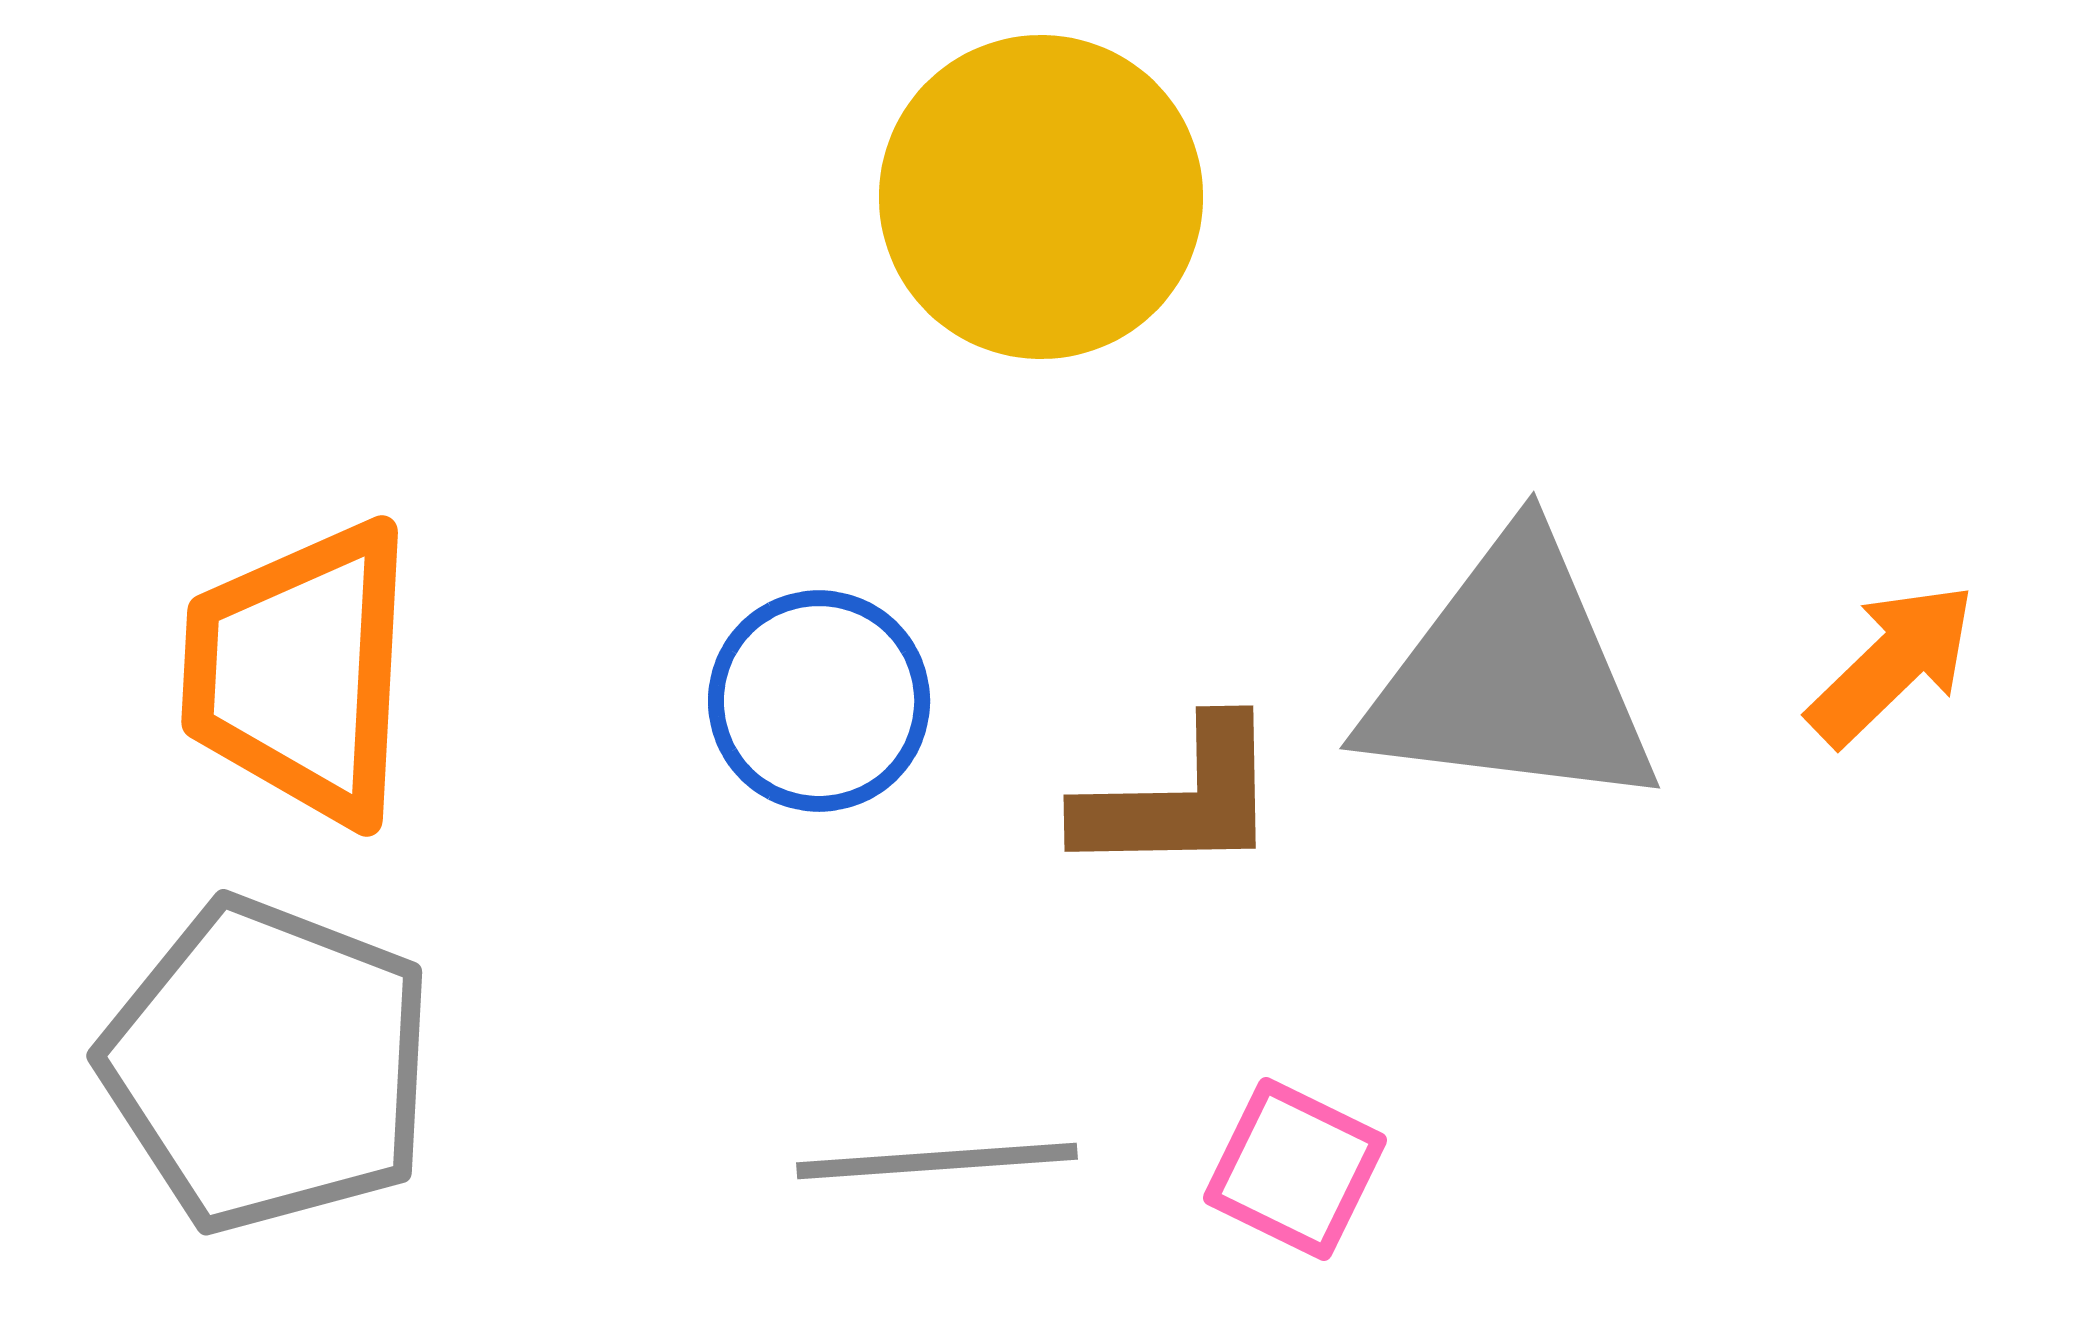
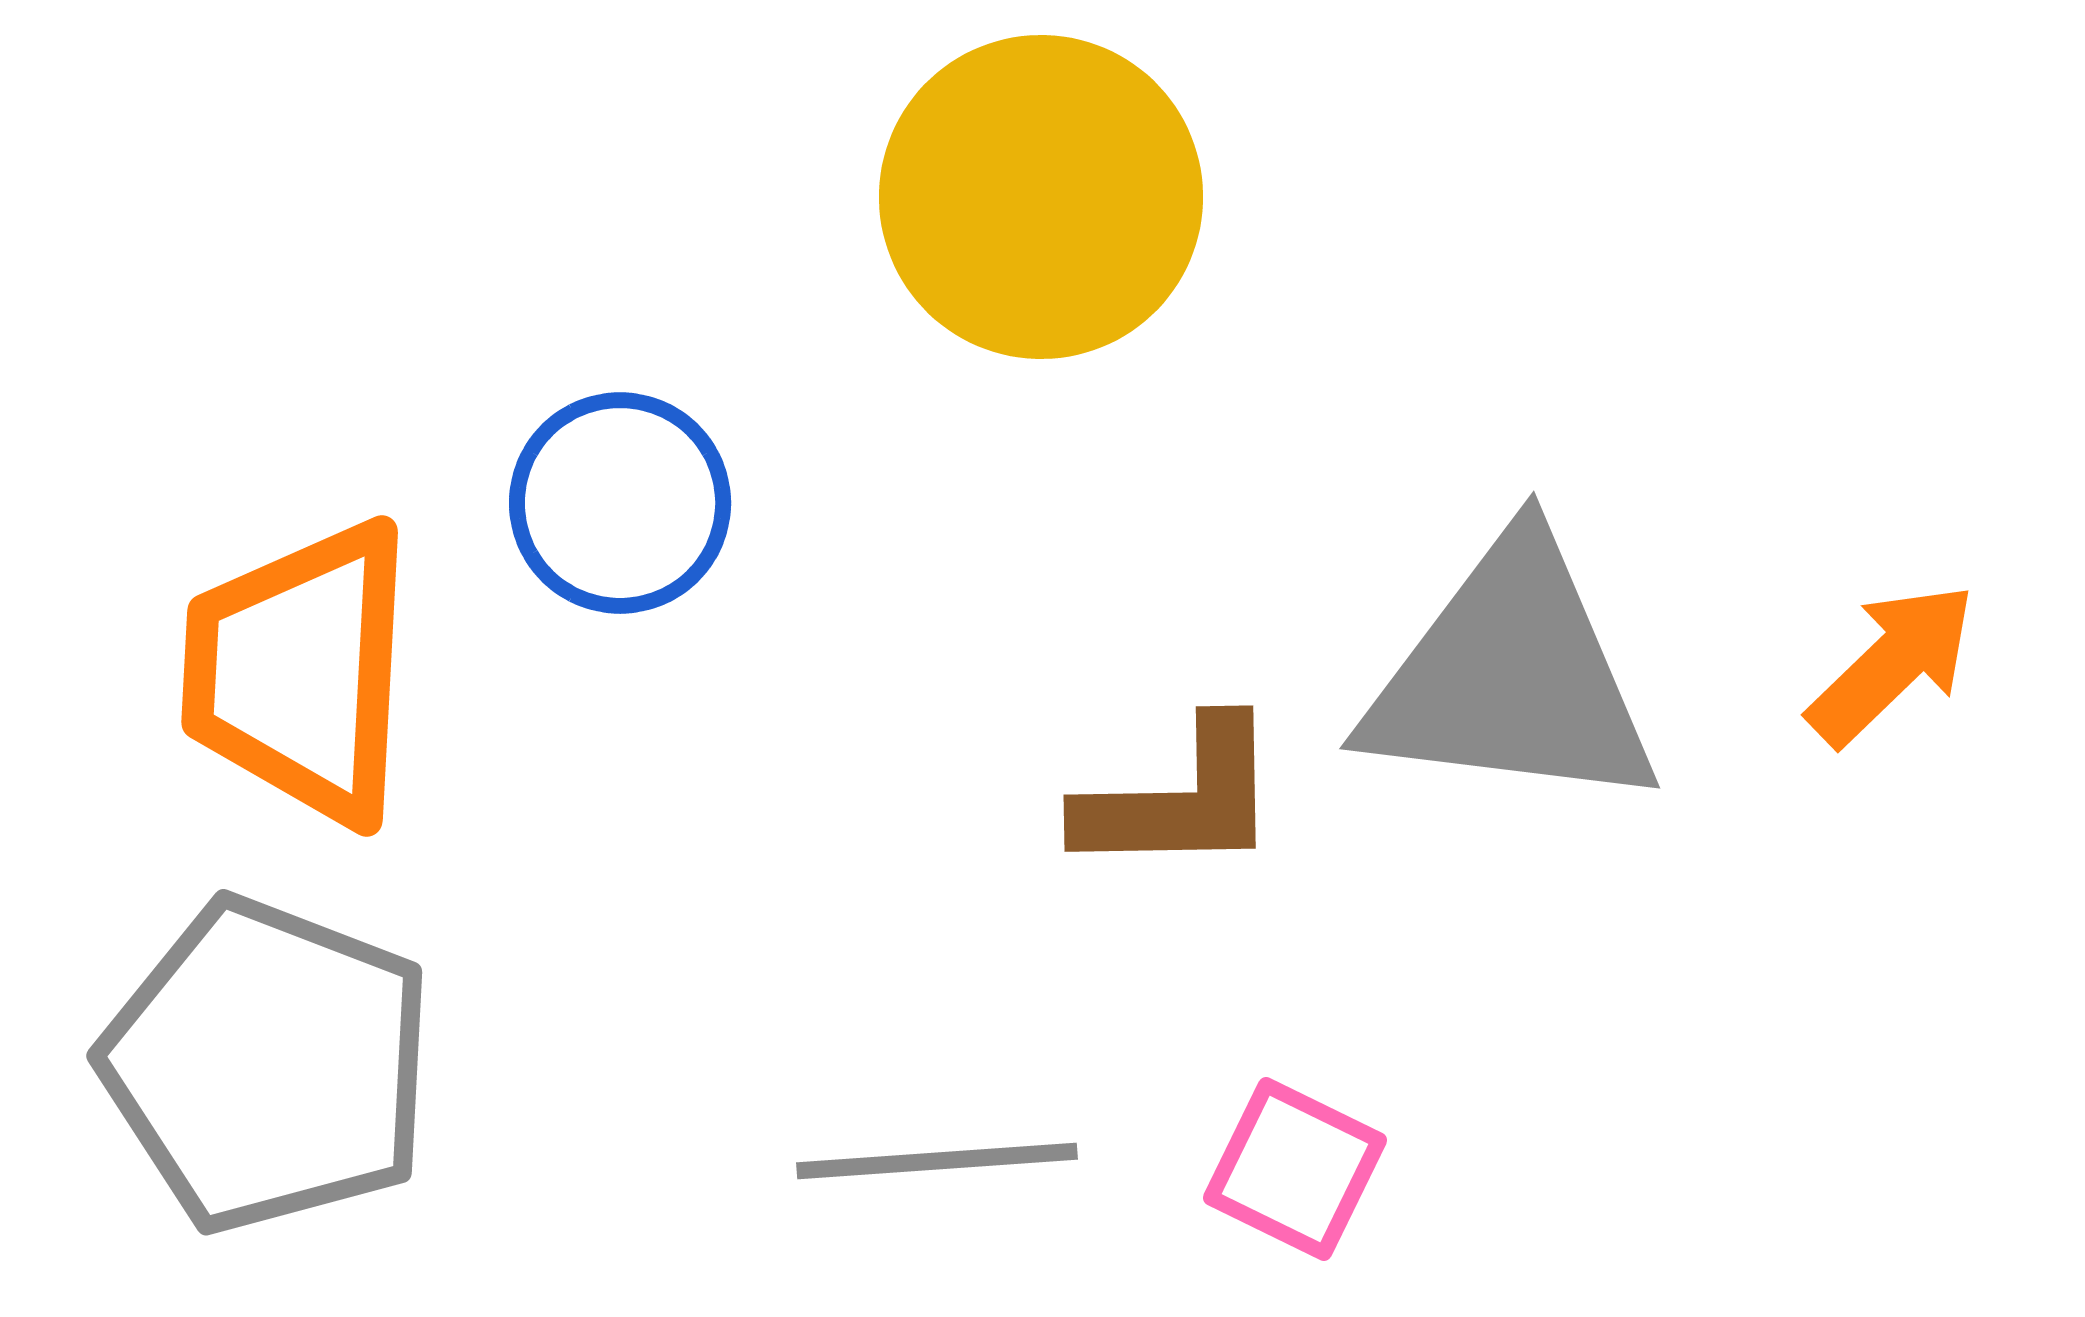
blue circle: moved 199 px left, 198 px up
